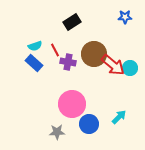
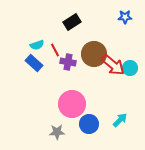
cyan semicircle: moved 2 px right, 1 px up
cyan arrow: moved 1 px right, 3 px down
